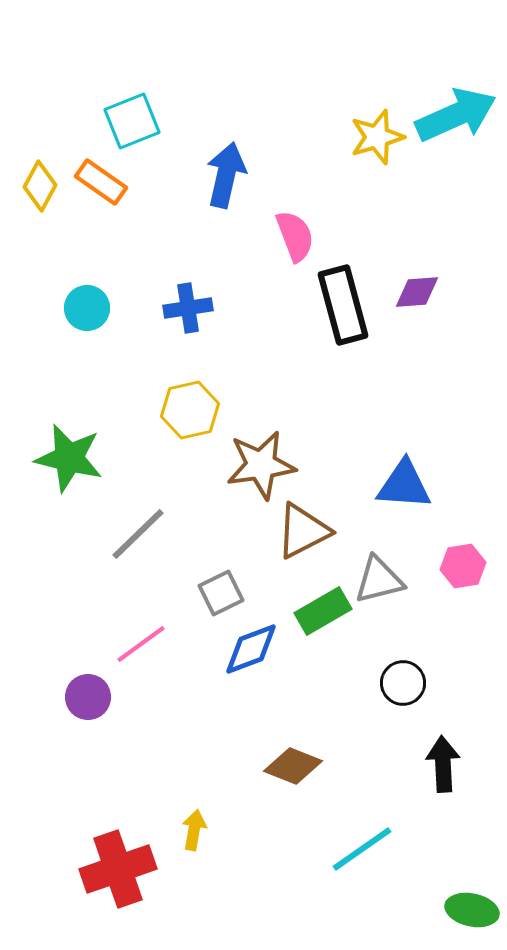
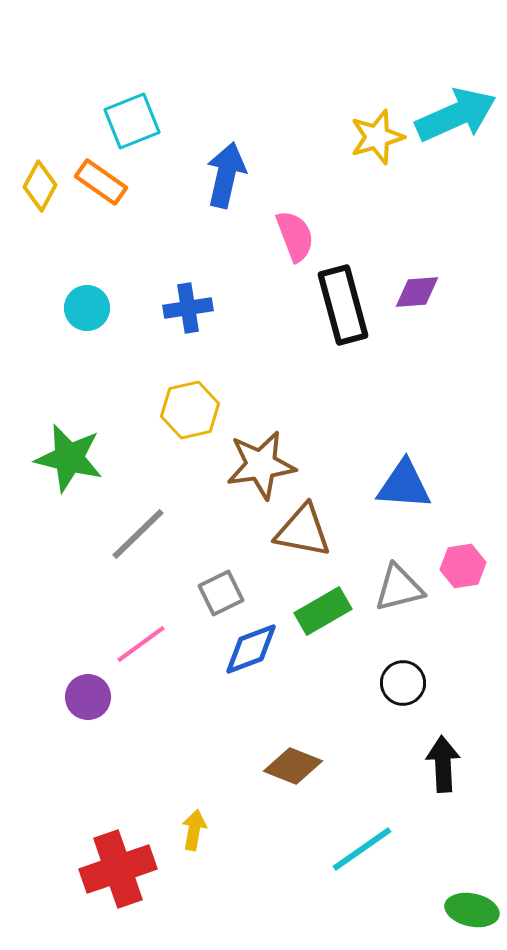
brown triangle: rotated 38 degrees clockwise
gray triangle: moved 20 px right, 8 px down
